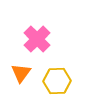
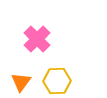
orange triangle: moved 9 px down
